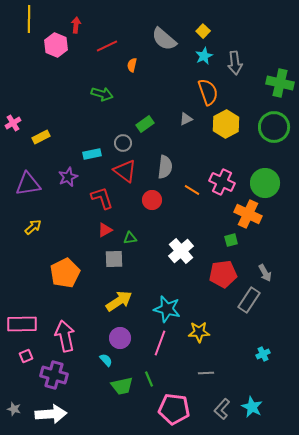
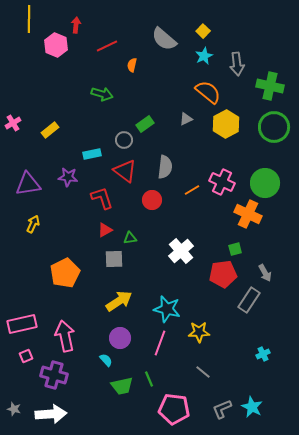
gray arrow at (235, 63): moved 2 px right, 1 px down
green cross at (280, 83): moved 10 px left, 3 px down
orange semicircle at (208, 92): rotated 32 degrees counterclockwise
yellow rectangle at (41, 137): moved 9 px right, 7 px up; rotated 12 degrees counterclockwise
gray circle at (123, 143): moved 1 px right, 3 px up
purple star at (68, 177): rotated 30 degrees clockwise
orange line at (192, 190): rotated 63 degrees counterclockwise
yellow arrow at (33, 227): moved 3 px up; rotated 24 degrees counterclockwise
green square at (231, 240): moved 4 px right, 9 px down
pink rectangle at (22, 324): rotated 12 degrees counterclockwise
gray line at (206, 373): moved 3 px left, 1 px up; rotated 42 degrees clockwise
gray L-shape at (222, 409): rotated 25 degrees clockwise
